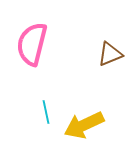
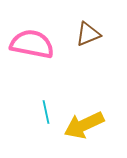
pink semicircle: rotated 87 degrees clockwise
brown triangle: moved 22 px left, 20 px up
